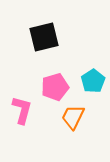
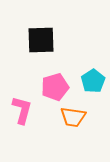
black square: moved 3 px left, 3 px down; rotated 12 degrees clockwise
orange trapezoid: rotated 108 degrees counterclockwise
